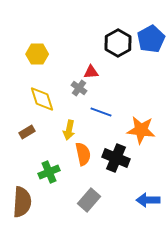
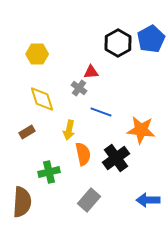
black cross: rotated 32 degrees clockwise
green cross: rotated 10 degrees clockwise
